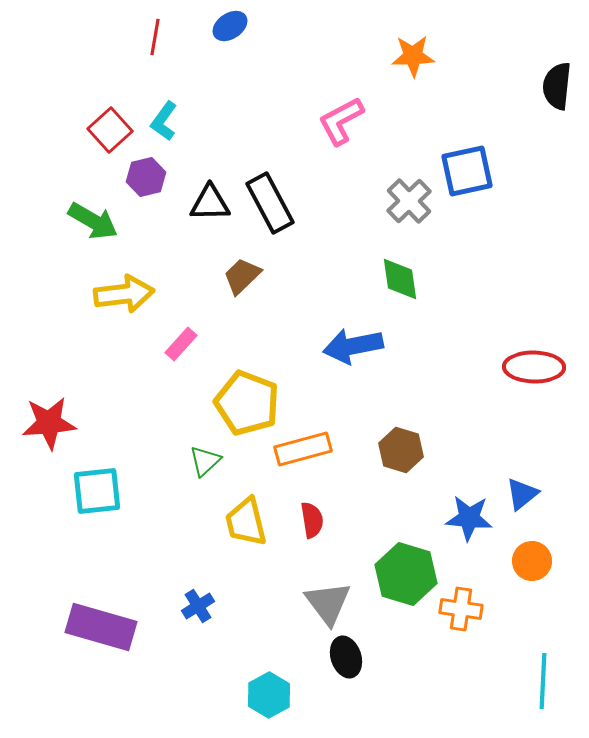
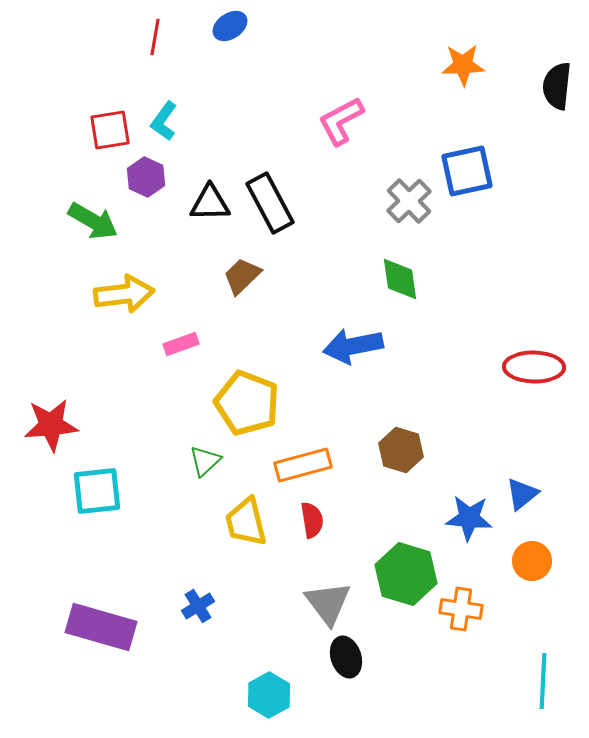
orange star: moved 50 px right, 9 px down
red square: rotated 33 degrees clockwise
purple hexagon: rotated 21 degrees counterclockwise
pink rectangle: rotated 28 degrees clockwise
red star: moved 2 px right, 2 px down
orange rectangle: moved 16 px down
